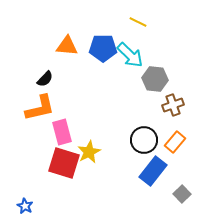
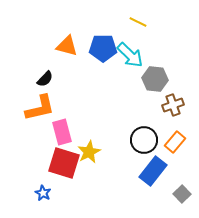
orange triangle: rotated 10 degrees clockwise
blue star: moved 18 px right, 13 px up
